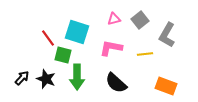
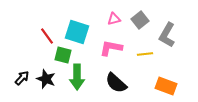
red line: moved 1 px left, 2 px up
